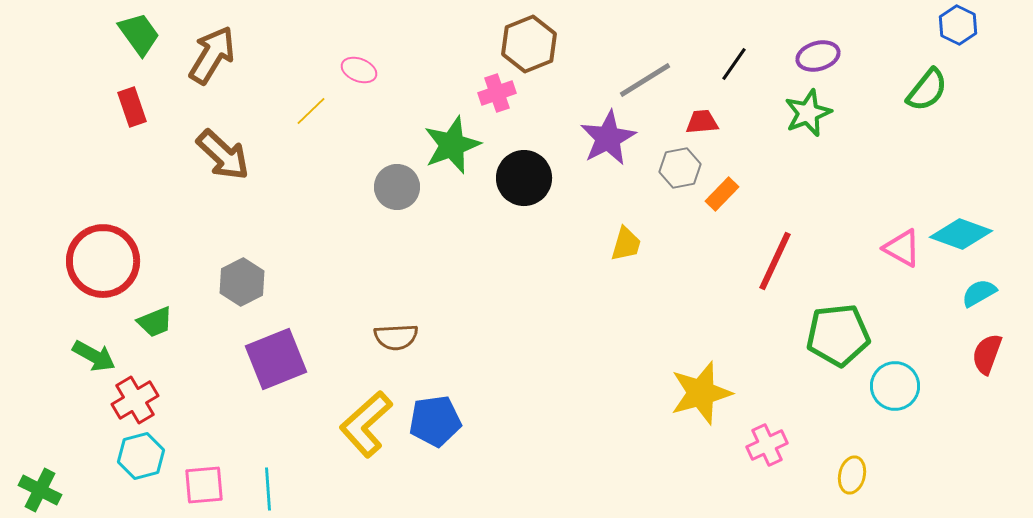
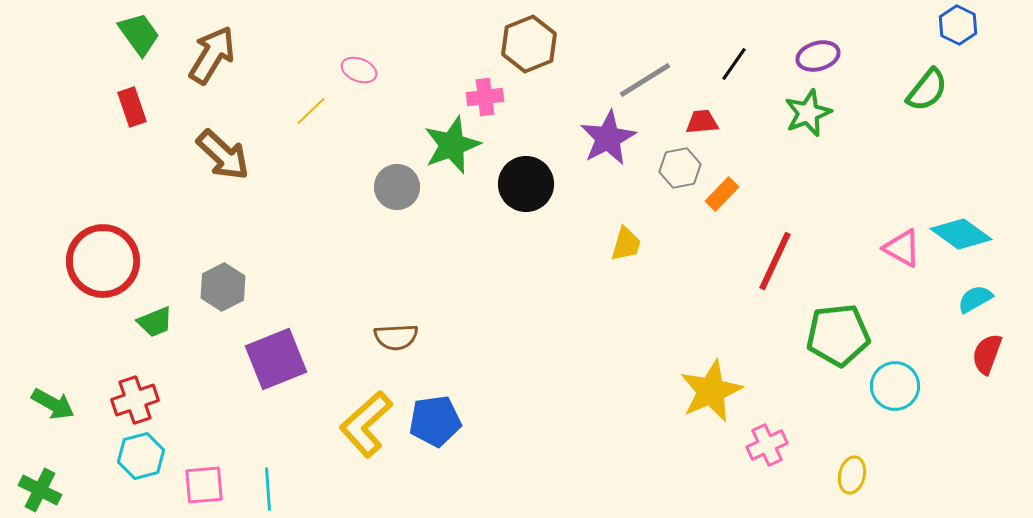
pink cross at (497, 93): moved 12 px left, 4 px down; rotated 12 degrees clockwise
black circle at (524, 178): moved 2 px right, 6 px down
cyan diamond at (961, 234): rotated 16 degrees clockwise
gray hexagon at (242, 282): moved 19 px left, 5 px down
cyan semicircle at (979, 293): moved 4 px left, 6 px down
green arrow at (94, 356): moved 41 px left, 48 px down
yellow star at (701, 393): moved 10 px right, 2 px up; rotated 8 degrees counterclockwise
red cross at (135, 400): rotated 12 degrees clockwise
